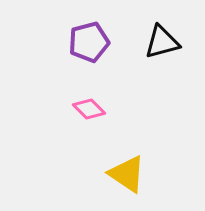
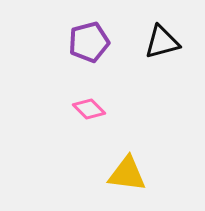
yellow triangle: rotated 27 degrees counterclockwise
